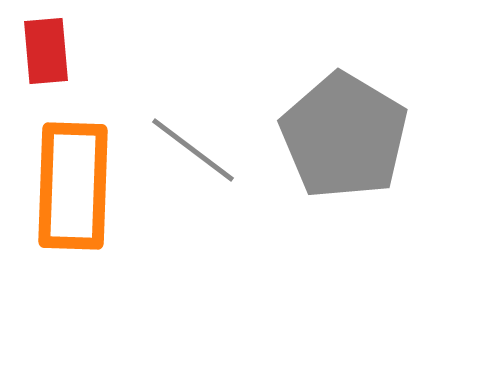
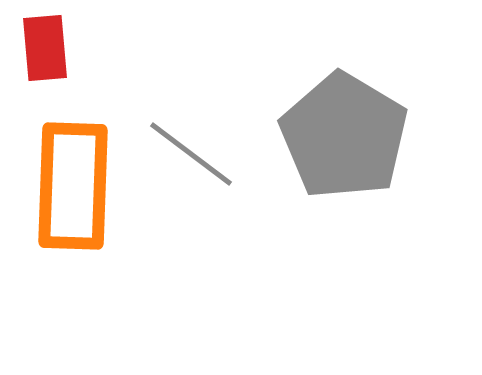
red rectangle: moved 1 px left, 3 px up
gray line: moved 2 px left, 4 px down
